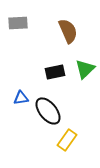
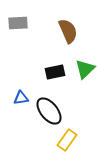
black ellipse: moved 1 px right
